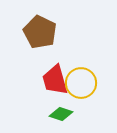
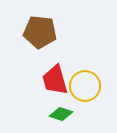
brown pentagon: rotated 20 degrees counterclockwise
yellow circle: moved 4 px right, 3 px down
